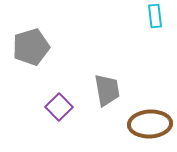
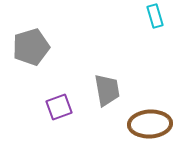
cyan rectangle: rotated 10 degrees counterclockwise
purple square: rotated 24 degrees clockwise
